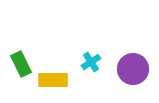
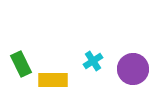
cyan cross: moved 2 px right, 1 px up
